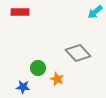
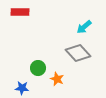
cyan arrow: moved 11 px left, 15 px down
blue star: moved 1 px left, 1 px down
